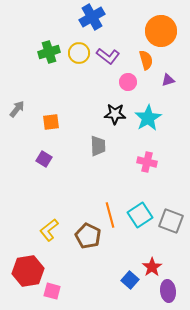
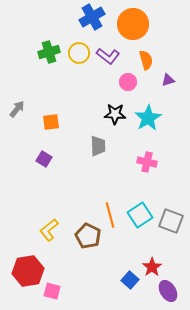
orange circle: moved 28 px left, 7 px up
purple ellipse: rotated 25 degrees counterclockwise
